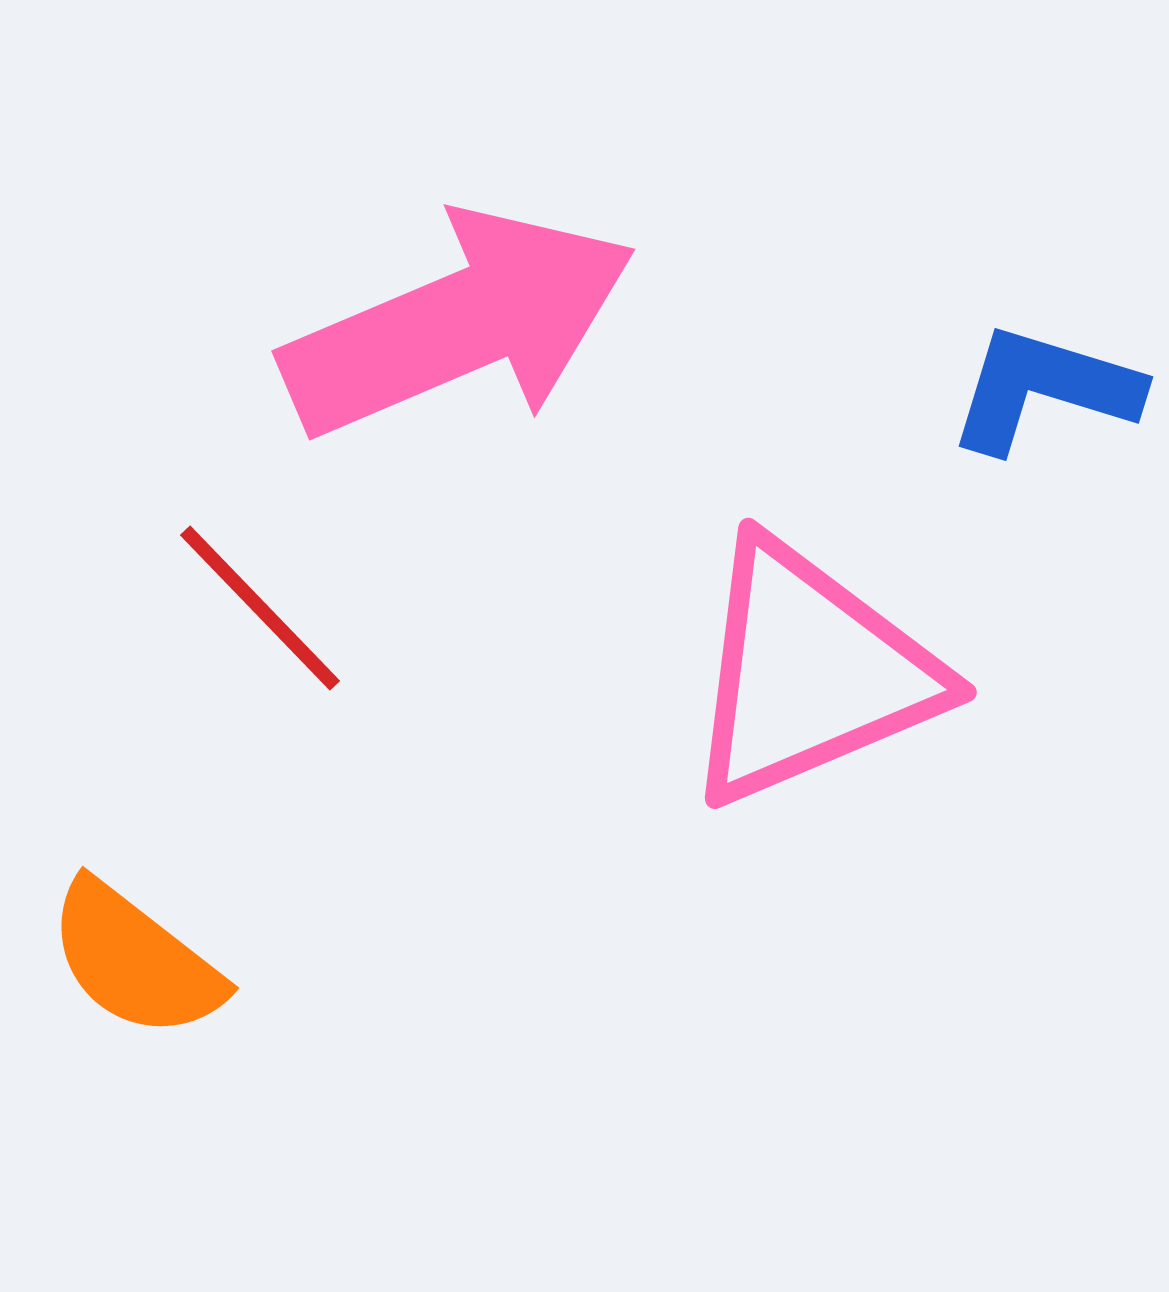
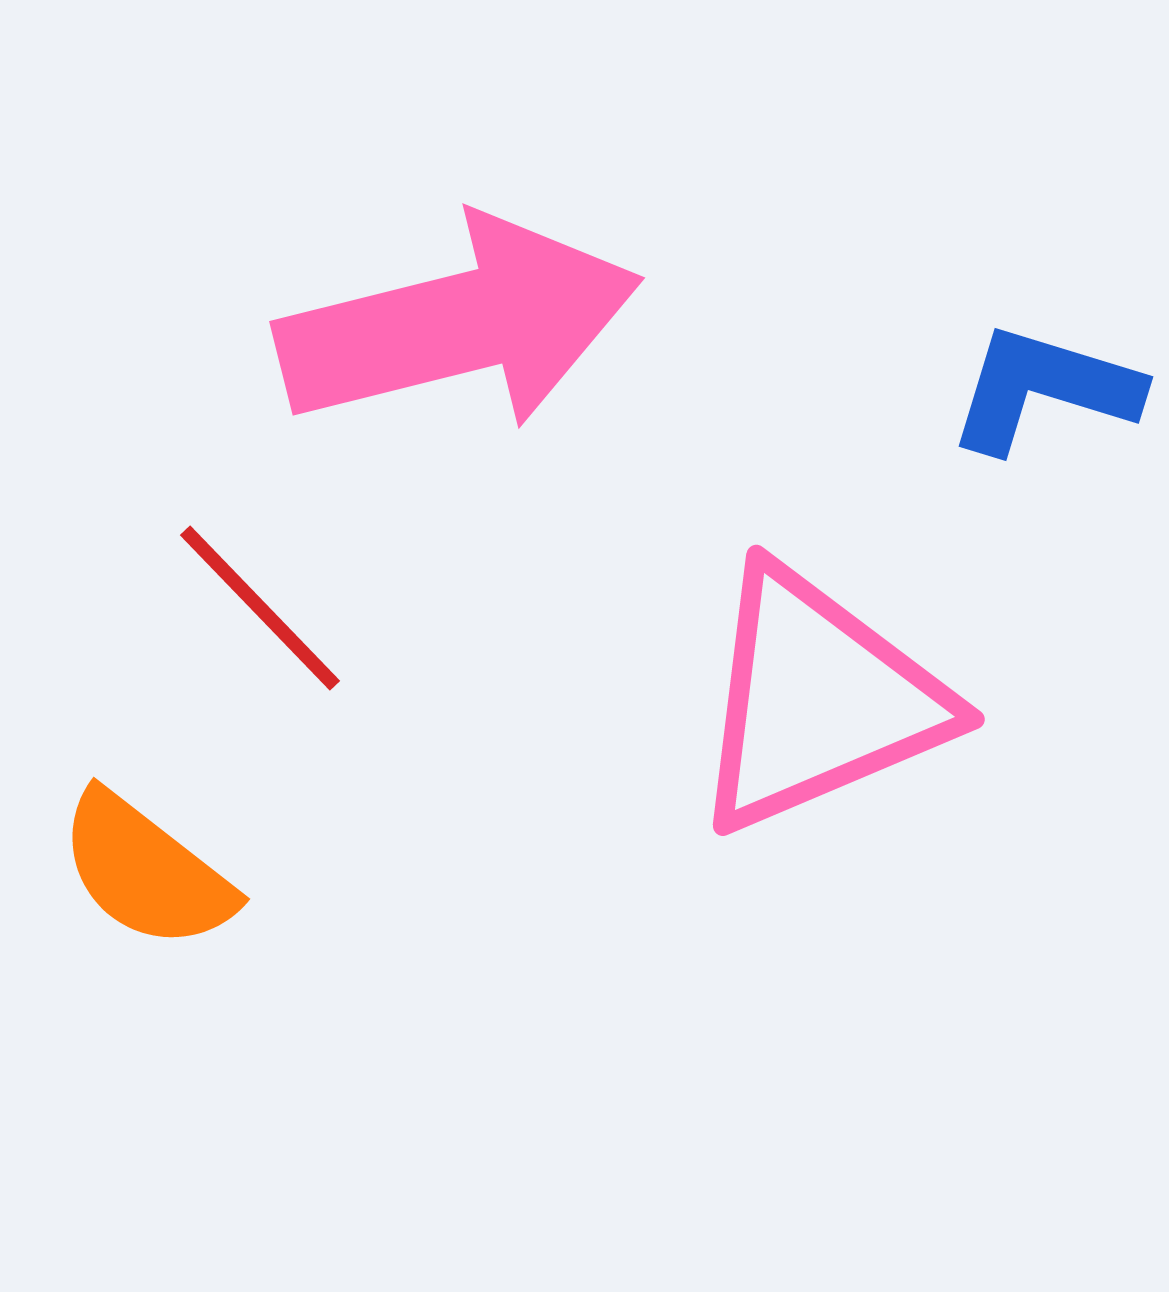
pink arrow: rotated 9 degrees clockwise
pink triangle: moved 8 px right, 27 px down
orange semicircle: moved 11 px right, 89 px up
